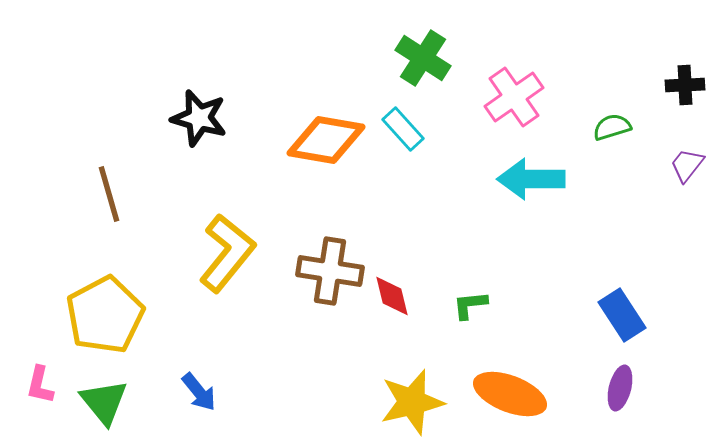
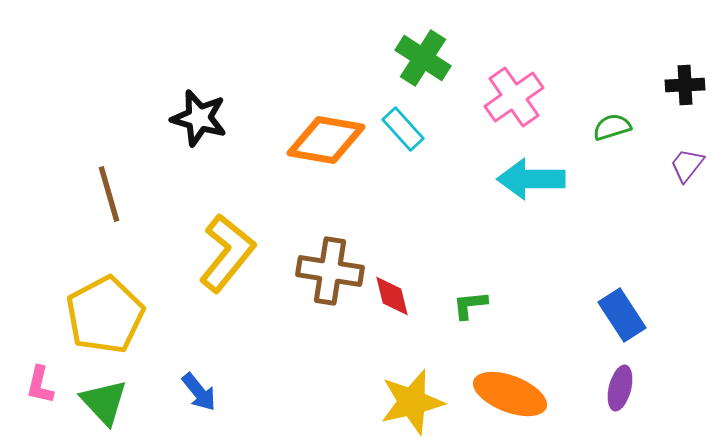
green triangle: rotated 4 degrees counterclockwise
